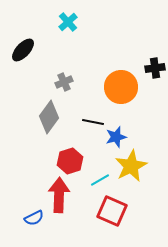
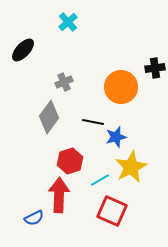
yellow star: moved 1 px down
